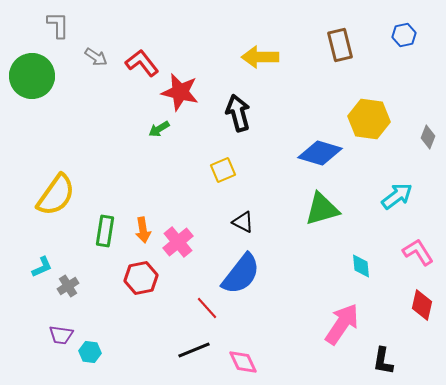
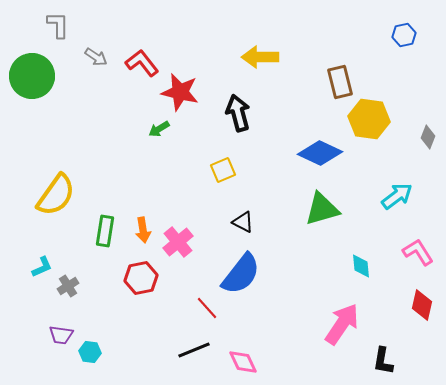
brown rectangle: moved 37 px down
blue diamond: rotated 9 degrees clockwise
